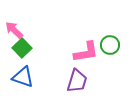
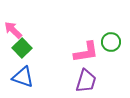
pink arrow: moved 1 px left
green circle: moved 1 px right, 3 px up
purple trapezoid: moved 9 px right
